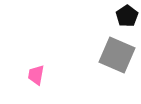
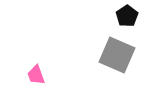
pink trapezoid: rotated 30 degrees counterclockwise
